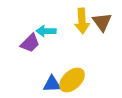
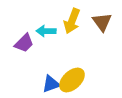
yellow arrow: moved 10 px left; rotated 25 degrees clockwise
purple trapezoid: moved 6 px left
blue triangle: moved 1 px left; rotated 18 degrees counterclockwise
